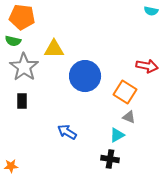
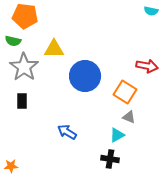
orange pentagon: moved 3 px right, 1 px up
